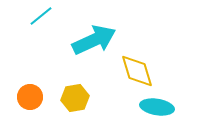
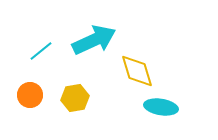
cyan line: moved 35 px down
orange circle: moved 2 px up
cyan ellipse: moved 4 px right
